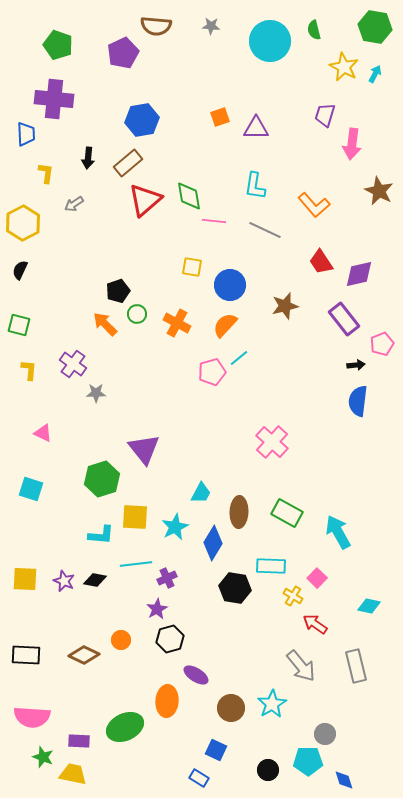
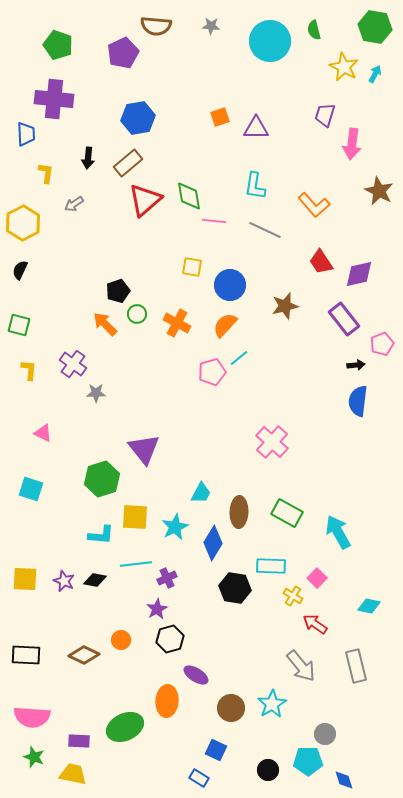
blue hexagon at (142, 120): moved 4 px left, 2 px up
green star at (43, 757): moved 9 px left
